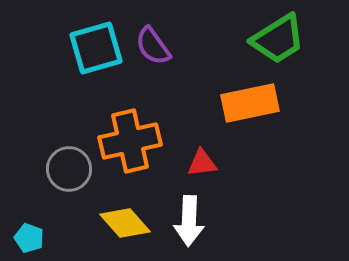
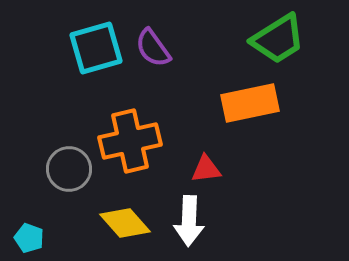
purple semicircle: moved 2 px down
red triangle: moved 4 px right, 6 px down
